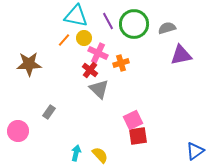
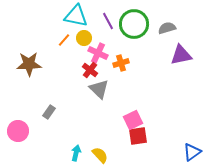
blue triangle: moved 3 px left, 1 px down
